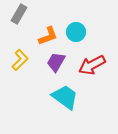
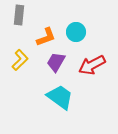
gray rectangle: moved 1 px down; rotated 24 degrees counterclockwise
orange L-shape: moved 2 px left, 1 px down
cyan trapezoid: moved 5 px left
